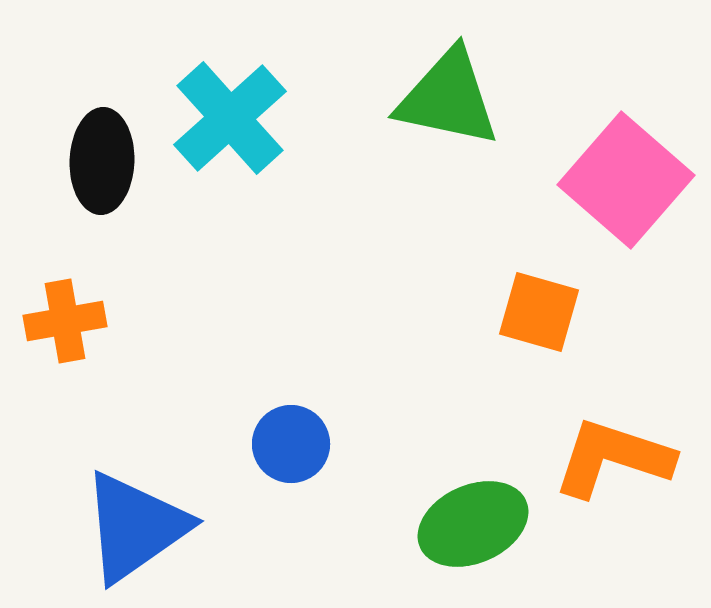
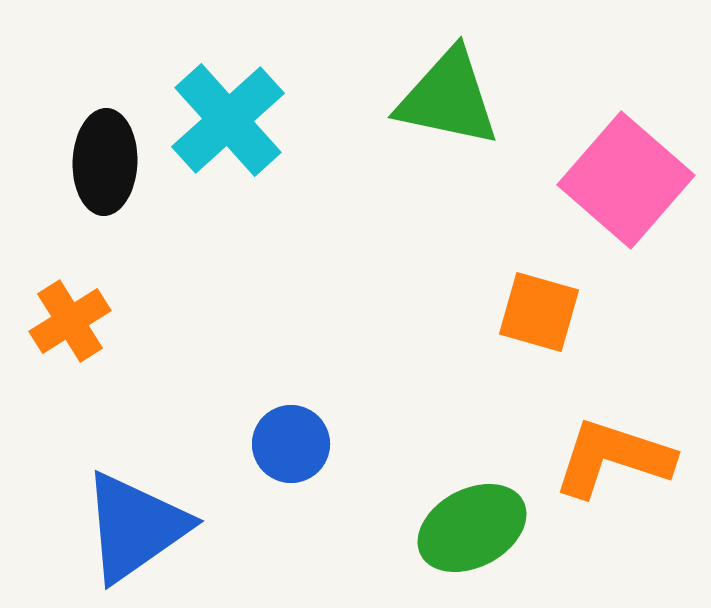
cyan cross: moved 2 px left, 2 px down
black ellipse: moved 3 px right, 1 px down
orange cross: moved 5 px right; rotated 22 degrees counterclockwise
green ellipse: moved 1 px left, 4 px down; rotated 4 degrees counterclockwise
